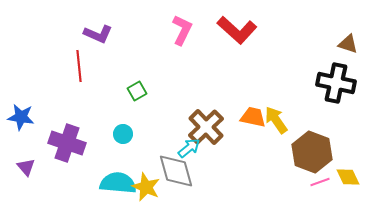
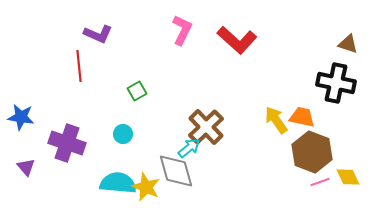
red L-shape: moved 10 px down
orange trapezoid: moved 49 px right
